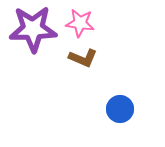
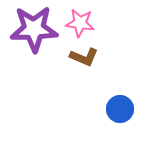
purple star: moved 1 px right
brown L-shape: moved 1 px right, 1 px up
